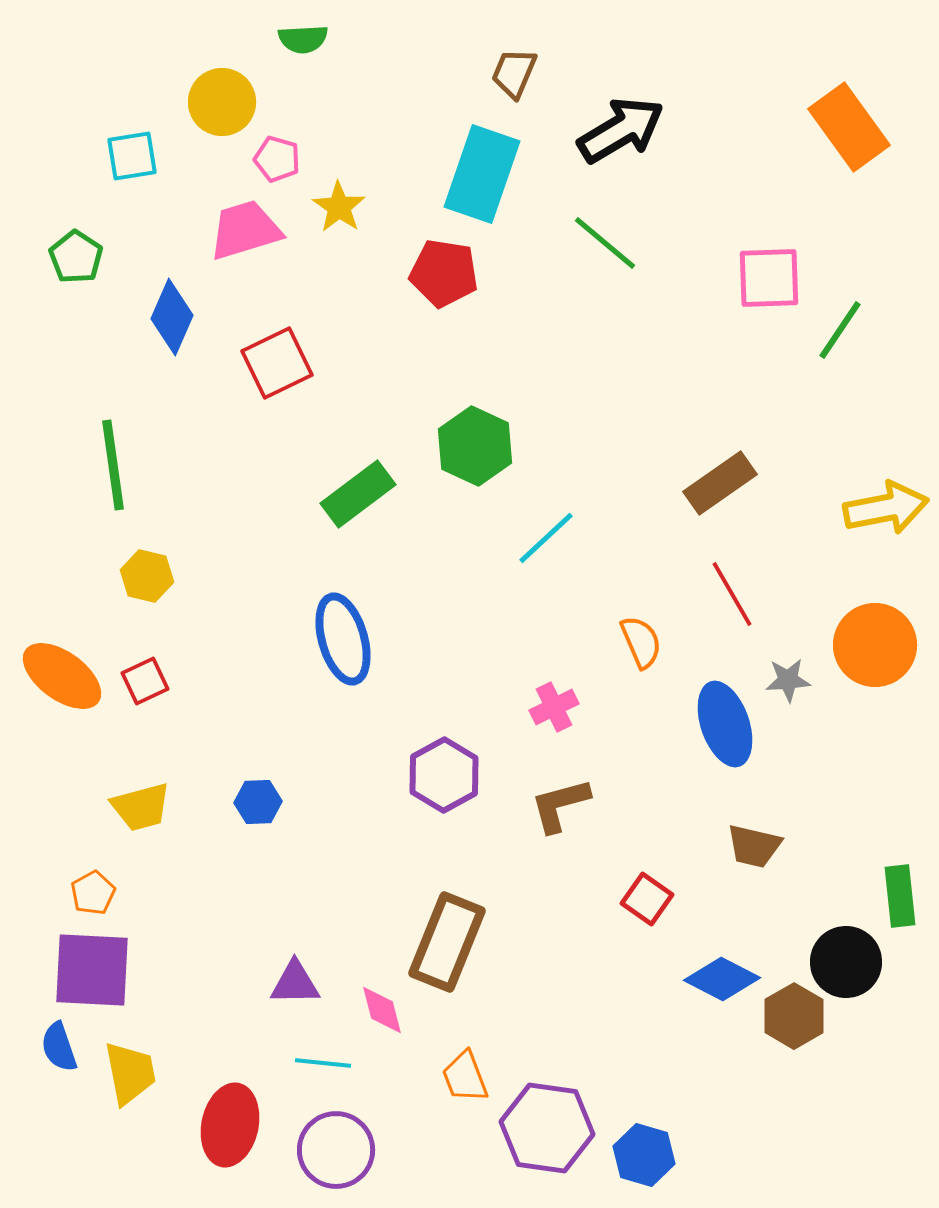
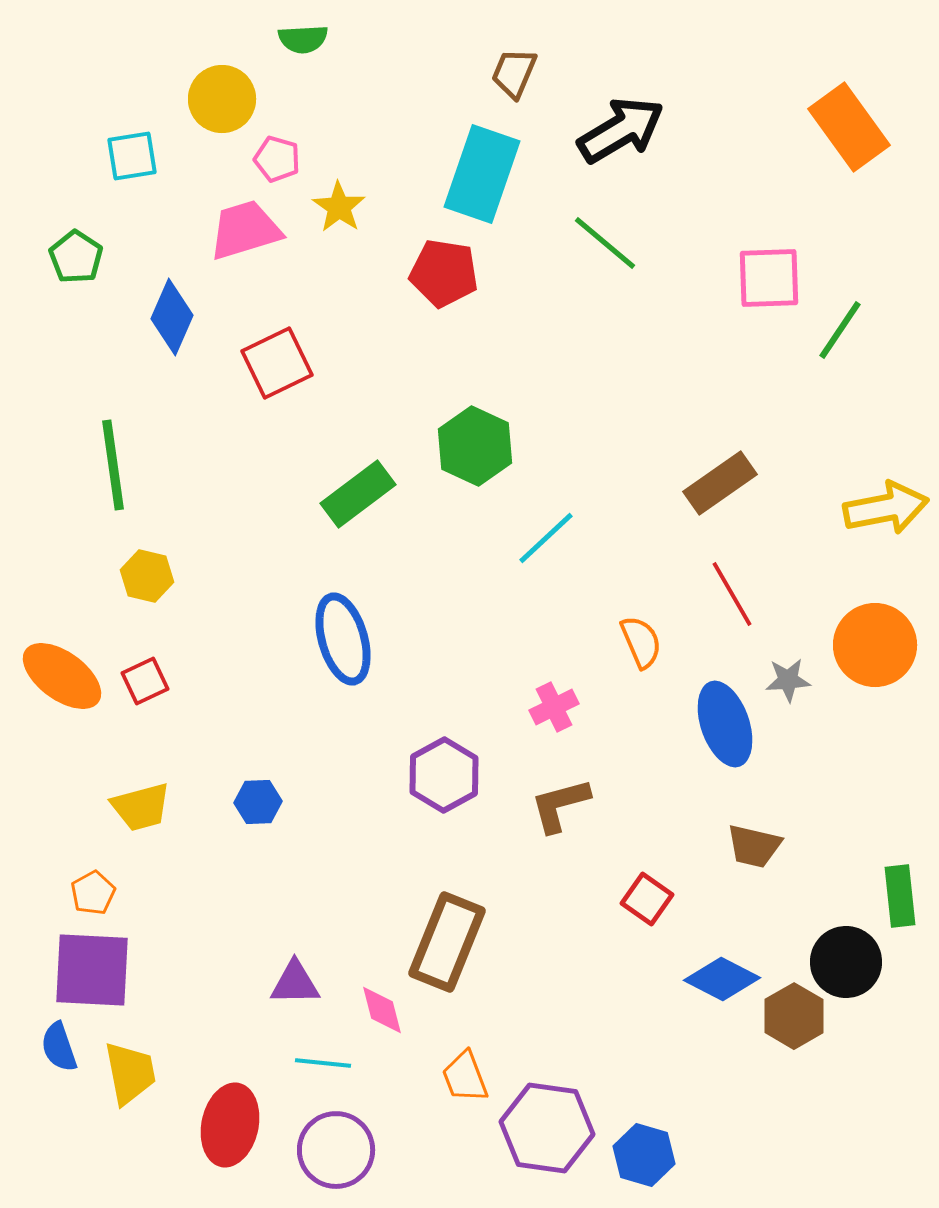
yellow circle at (222, 102): moved 3 px up
